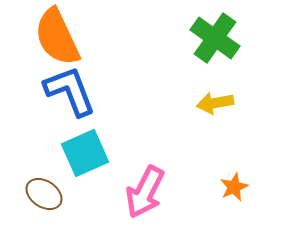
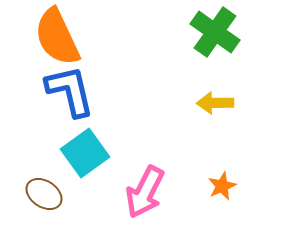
green cross: moved 6 px up
blue L-shape: rotated 8 degrees clockwise
yellow arrow: rotated 9 degrees clockwise
cyan square: rotated 12 degrees counterclockwise
orange star: moved 12 px left, 1 px up
